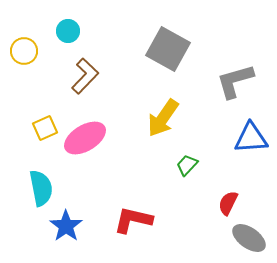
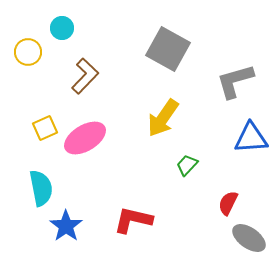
cyan circle: moved 6 px left, 3 px up
yellow circle: moved 4 px right, 1 px down
